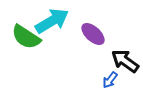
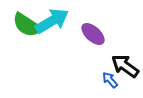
green semicircle: moved 1 px right, 12 px up
black arrow: moved 5 px down
blue arrow: rotated 102 degrees clockwise
